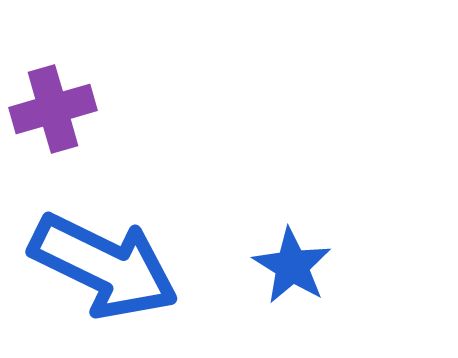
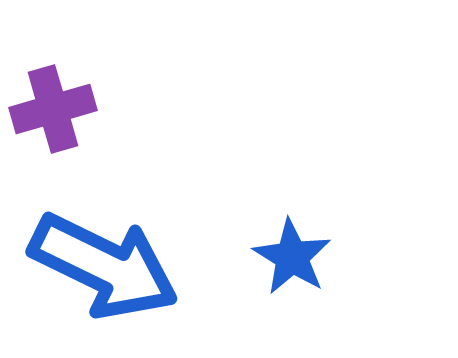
blue star: moved 9 px up
